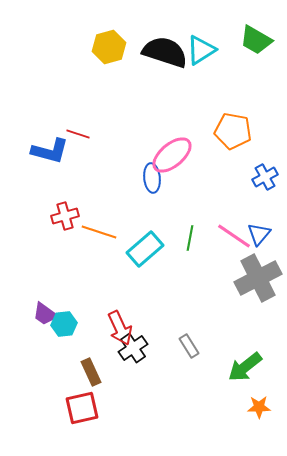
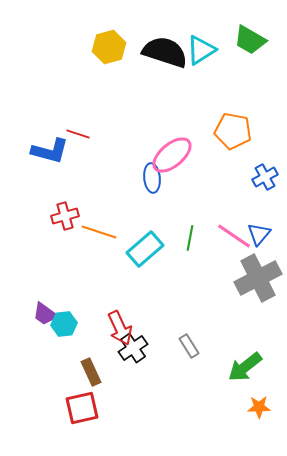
green trapezoid: moved 6 px left
